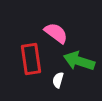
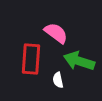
red rectangle: rotated 12 degrees clockwise
white semicircle: rotated 28 degrees counterclockwise
